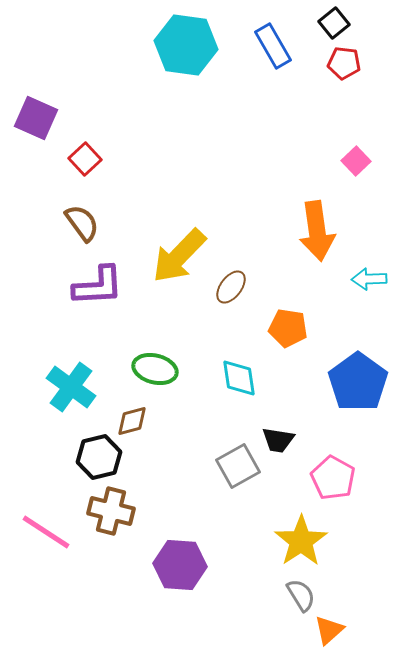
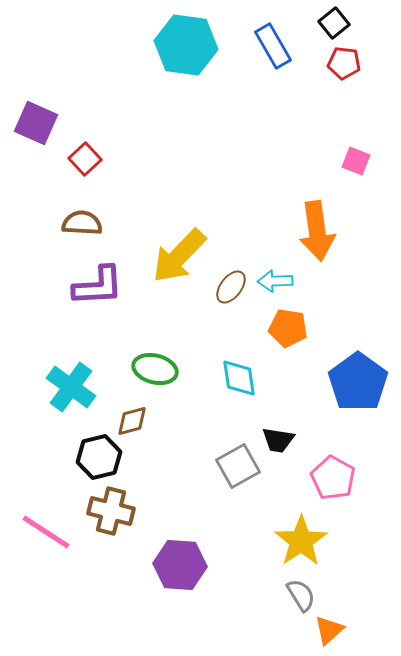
purple square: moved 5 px down
pink square: rotated 24 degrees counterclockwise
brown semicircle: rotated 51 degrees counterclockwise
cyan arrow: moved 94 px left, 2 px down
